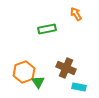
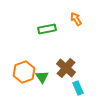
orange arrow: moved 5 px down
brown cross: rotated 18 degrees clockwise
green triangle: moved 4 px right, 5 px up
cyan rectangle: moved 1 px left, 1 px down; rotated 56 degrees clockwise
